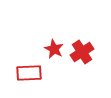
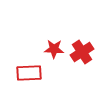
red star: rotated 24 degrees counterclockwise
